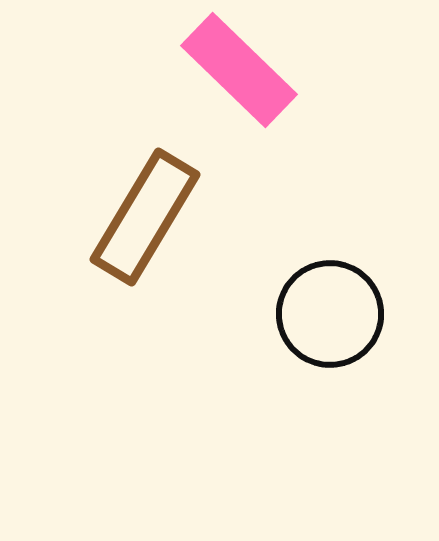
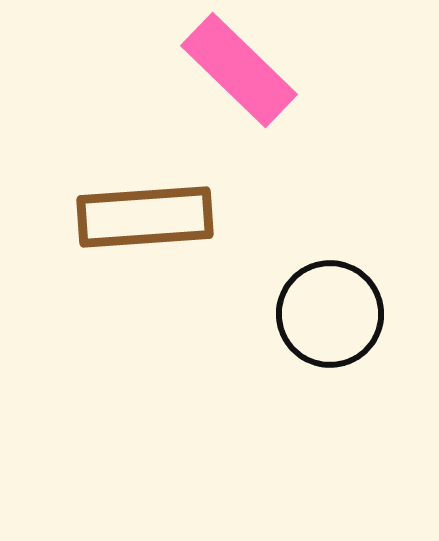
brown rectangle: rotated 55 degrees clockwise
